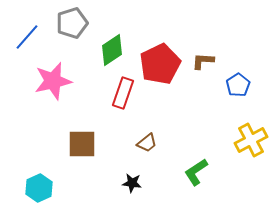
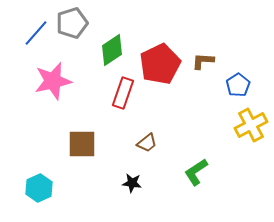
blue line: moved 9 px right, 4 px up
yellow cross: moved 15 px up
